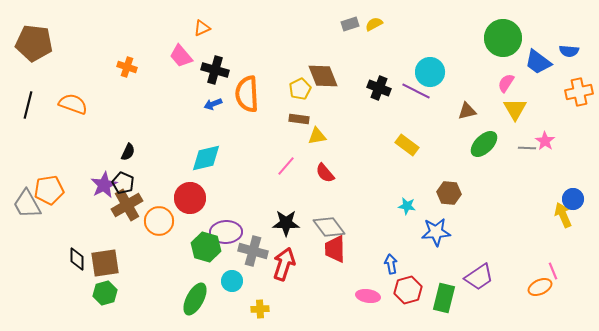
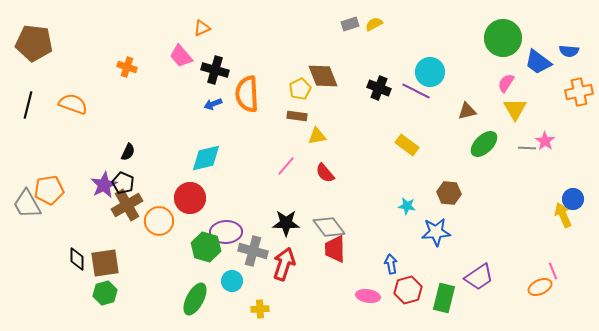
brown rectangle at (299, 119): moved 2 px left, 3 px up
